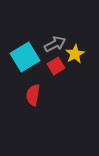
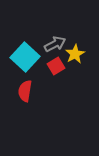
cyan square: rotated 16 degrees counterclockwise
red semicircle: moved 8 px left, 4 px up
